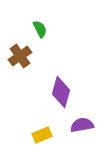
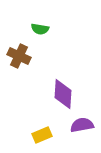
green semicircle: rotated 126 degrees clockwise
brown cross: moved 1 px left; rotated 30 degrees counterclockwise
purple diamond: moved 2 px right, 2 px down; rotated 12 degrees counterclockwise
